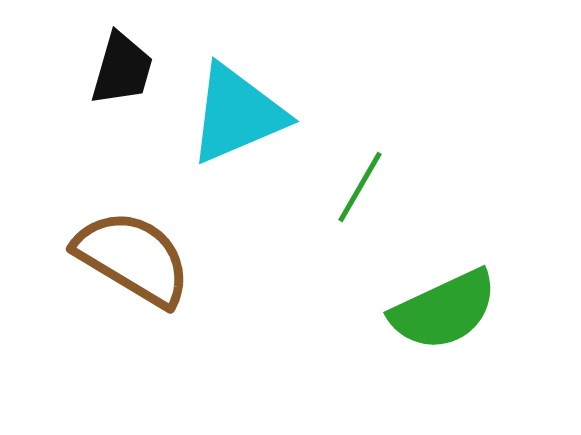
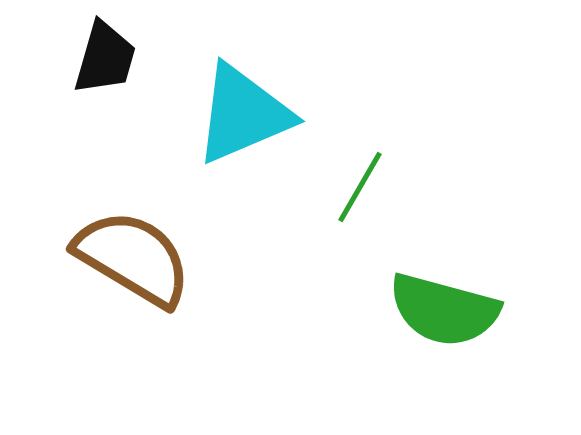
black trapezoid: moved 17 px left, 11 px up
cyan triangle: moved 6 px right
green semicircle: rotated 40 degrees clockwise
